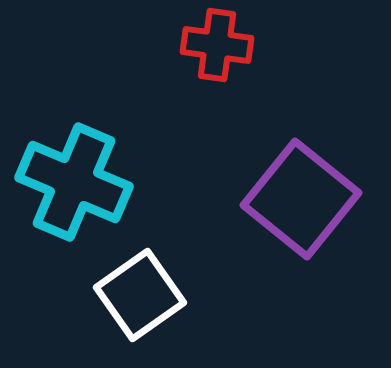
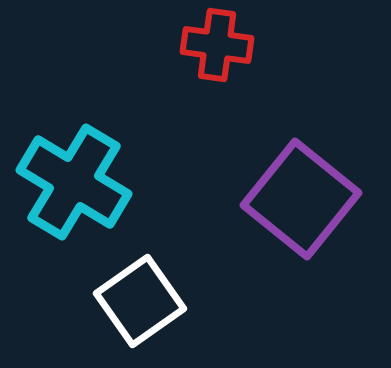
cyan cross: rotated 8 degrees clockwise
white square: moved 6 px down
